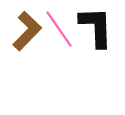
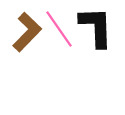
brown L-shape: moved 1 px down
